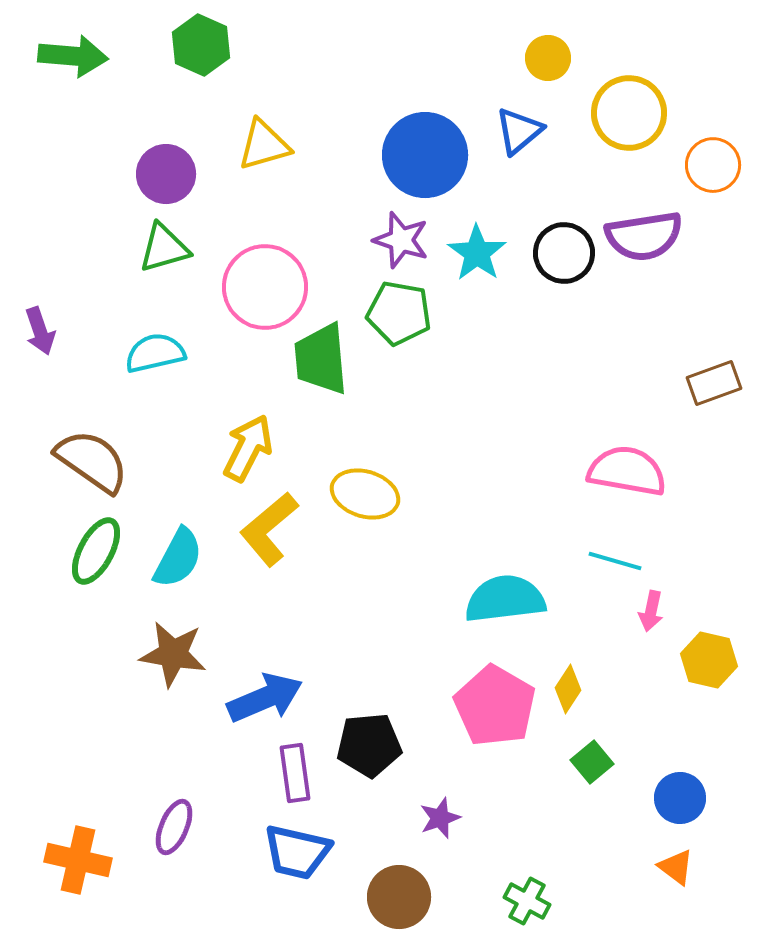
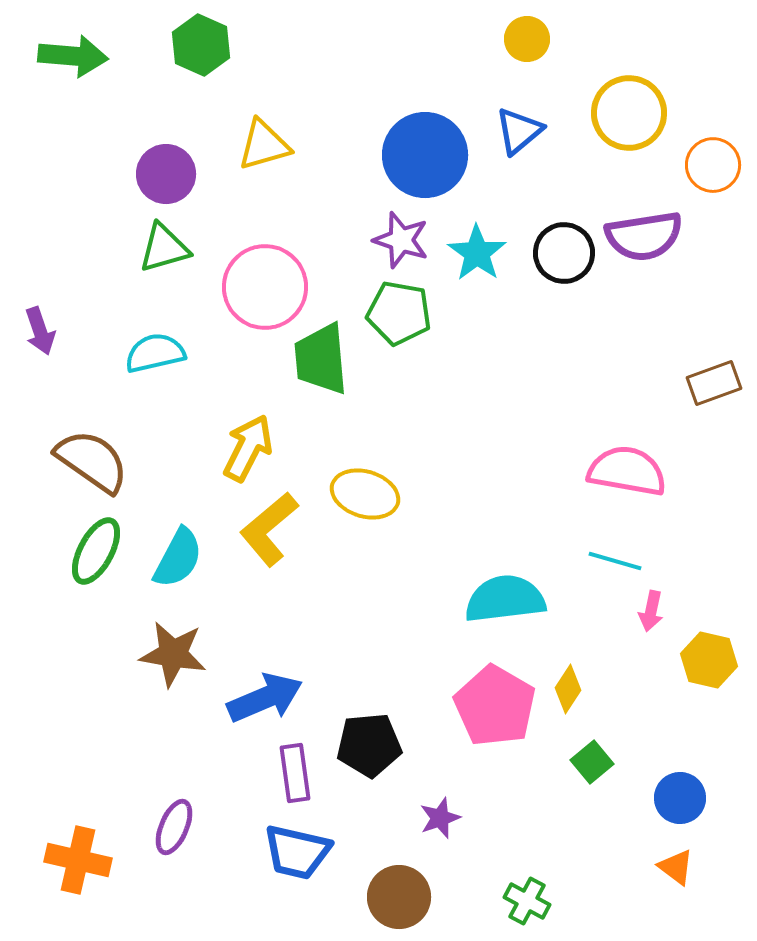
yellow circle at (548, 58): moved 21 px left, 19 px up
